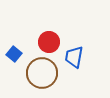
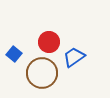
blue trapezoid: rotated 45 degrees clockwise
